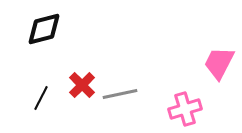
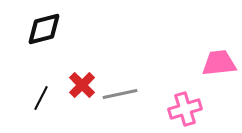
pink trapezoid: rotated 57 degrees clockwise
